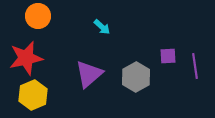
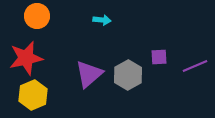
orange circle: moved 1 px left
cyan arrow: moved 7 px up; rotated 36 degrees counterclockwise
purple square: moved 9 px left, 1 px down
purple line: rotated 75 degrees clockwise
gray hexagon: moved 8 px left, 2 px up
